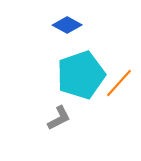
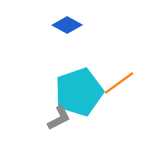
cyan pentagon: moved 2 px left, 17 px down
orange line: rotated 12 degrees clockwise
